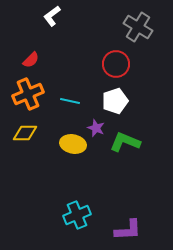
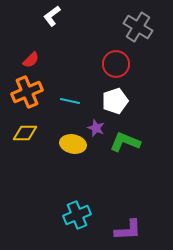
orange cross: moved 1 px left, 2 px up
